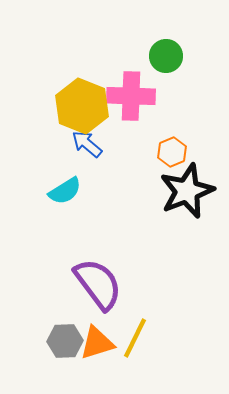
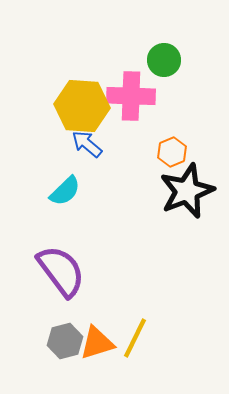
green circle: moved 2 px left, 4 px down
yellow hexagon: rotated 18 degrees counterclockwise
cyan semicircle: rotated 12 degrees counterclockwise
purple semicircle: moved 37 px left, 13 px up
gray hexagon: rotated 12 degrees counterclockwise
